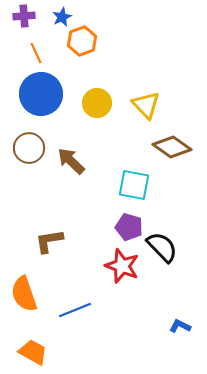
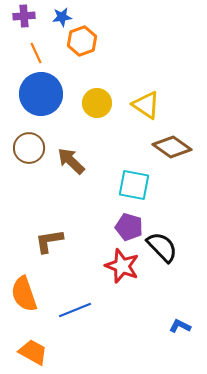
blue star: rotated 18 degrees clockwise
yellow triangle: rotated 12 degrees counterclockwise
